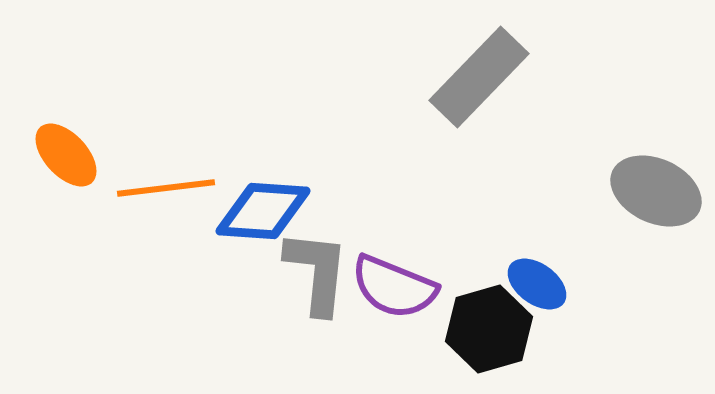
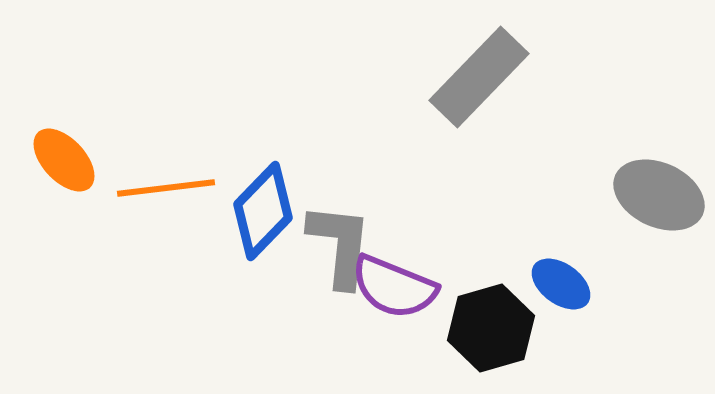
orange ellipse: moved 2 px left, 5 px down
gray ellipse: moved 3 px right, 4 px down
blue diamond: rotated 50 degrees counterclockwise
gray L-shape: moved 23 px right, 27 px up
blue ellipse: moved 24 px right
black hexagon: moved 2 px right, 1 px up
